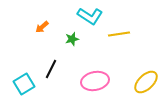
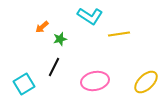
green star: moved 12 px left
black line: moved 3 px right, 2 px up
